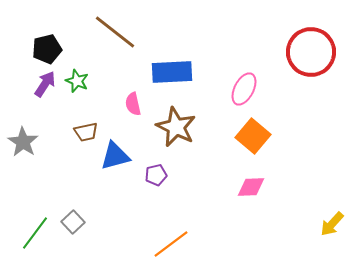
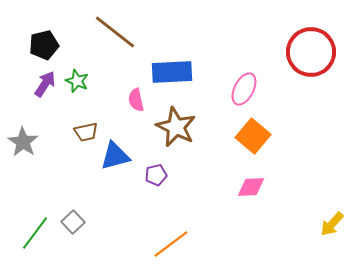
black pentagon: moved 3 px left, 4 px up
pink semicircle: moved 3 px right, 4 px up
